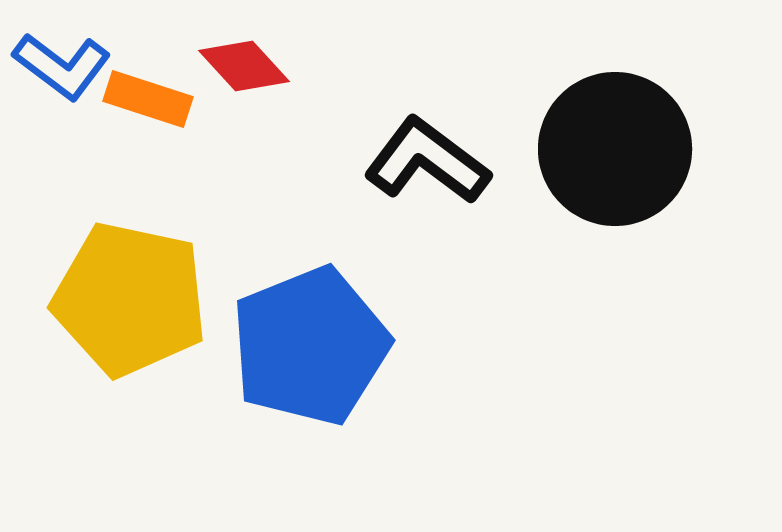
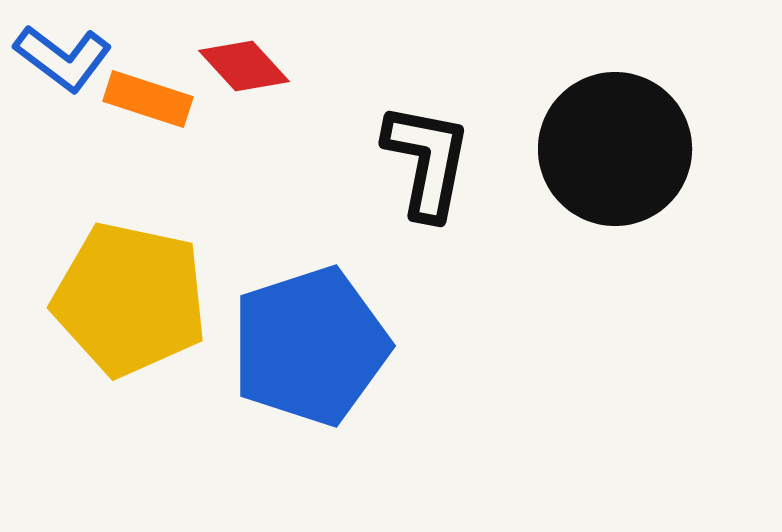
blue L-shape: moved 1 px right, 8 px up
black L-shape: rotated 64 degrees clockwise
blue pentagon: rotated 4 degrees clockwise
